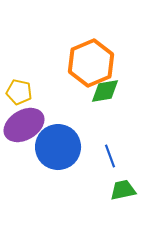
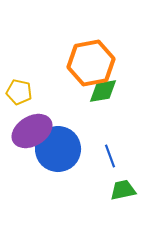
orange hexagon: rotated 12 degrees clockwise
green diamond: moved 2 px left
purple ellipse: moved 8 px right, 6 px down
blue circle: moved 2 px down
